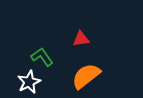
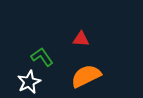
red triangle: rotated 12 degrees clockwise
orange semicircle: rotated 12 degrees clockwise
